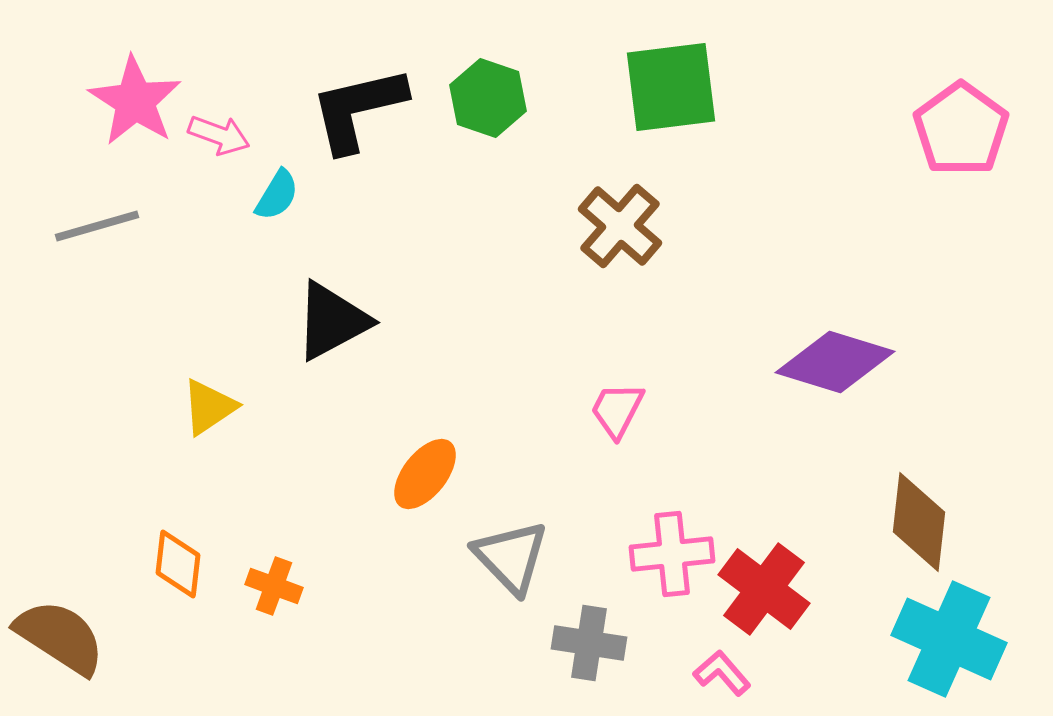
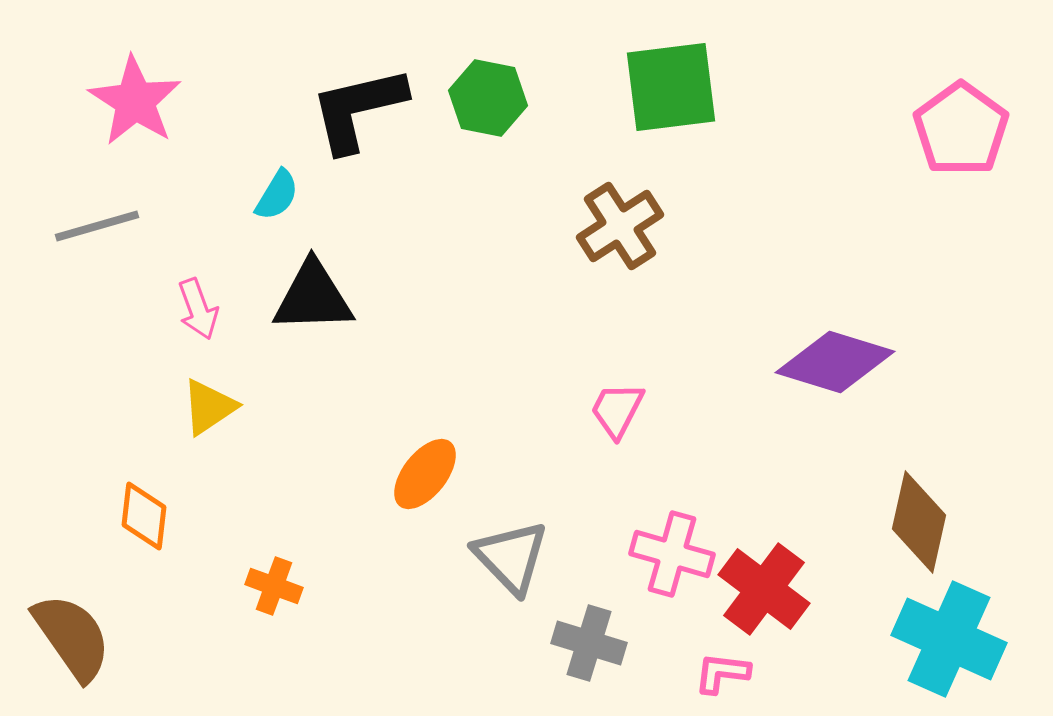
green hexagon: rotated 8 degrees counterclockwise
pink arrow: moved 21 px left, 174 px down; rotated 50 degrees clockwise
brown cross: rotated 16 degrees clockwise
black triangle: moved 19 px left, 24 px up; rotated 26 degrees clockwise
brown diamond: rotated 6 degrees clockwise
pink cross: rotated 22 degrees clockwise
orange diamond: moved 34 px left, 48 px up
brown semicircle: moved 12 px right; rotated 22 degrees clockwise
gray cross: rotated 8 degrees clockwise
pink L-shape: rotated 42 degrees counterclockwise
